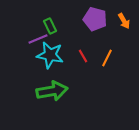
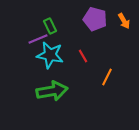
orange line: moved 19 px down
